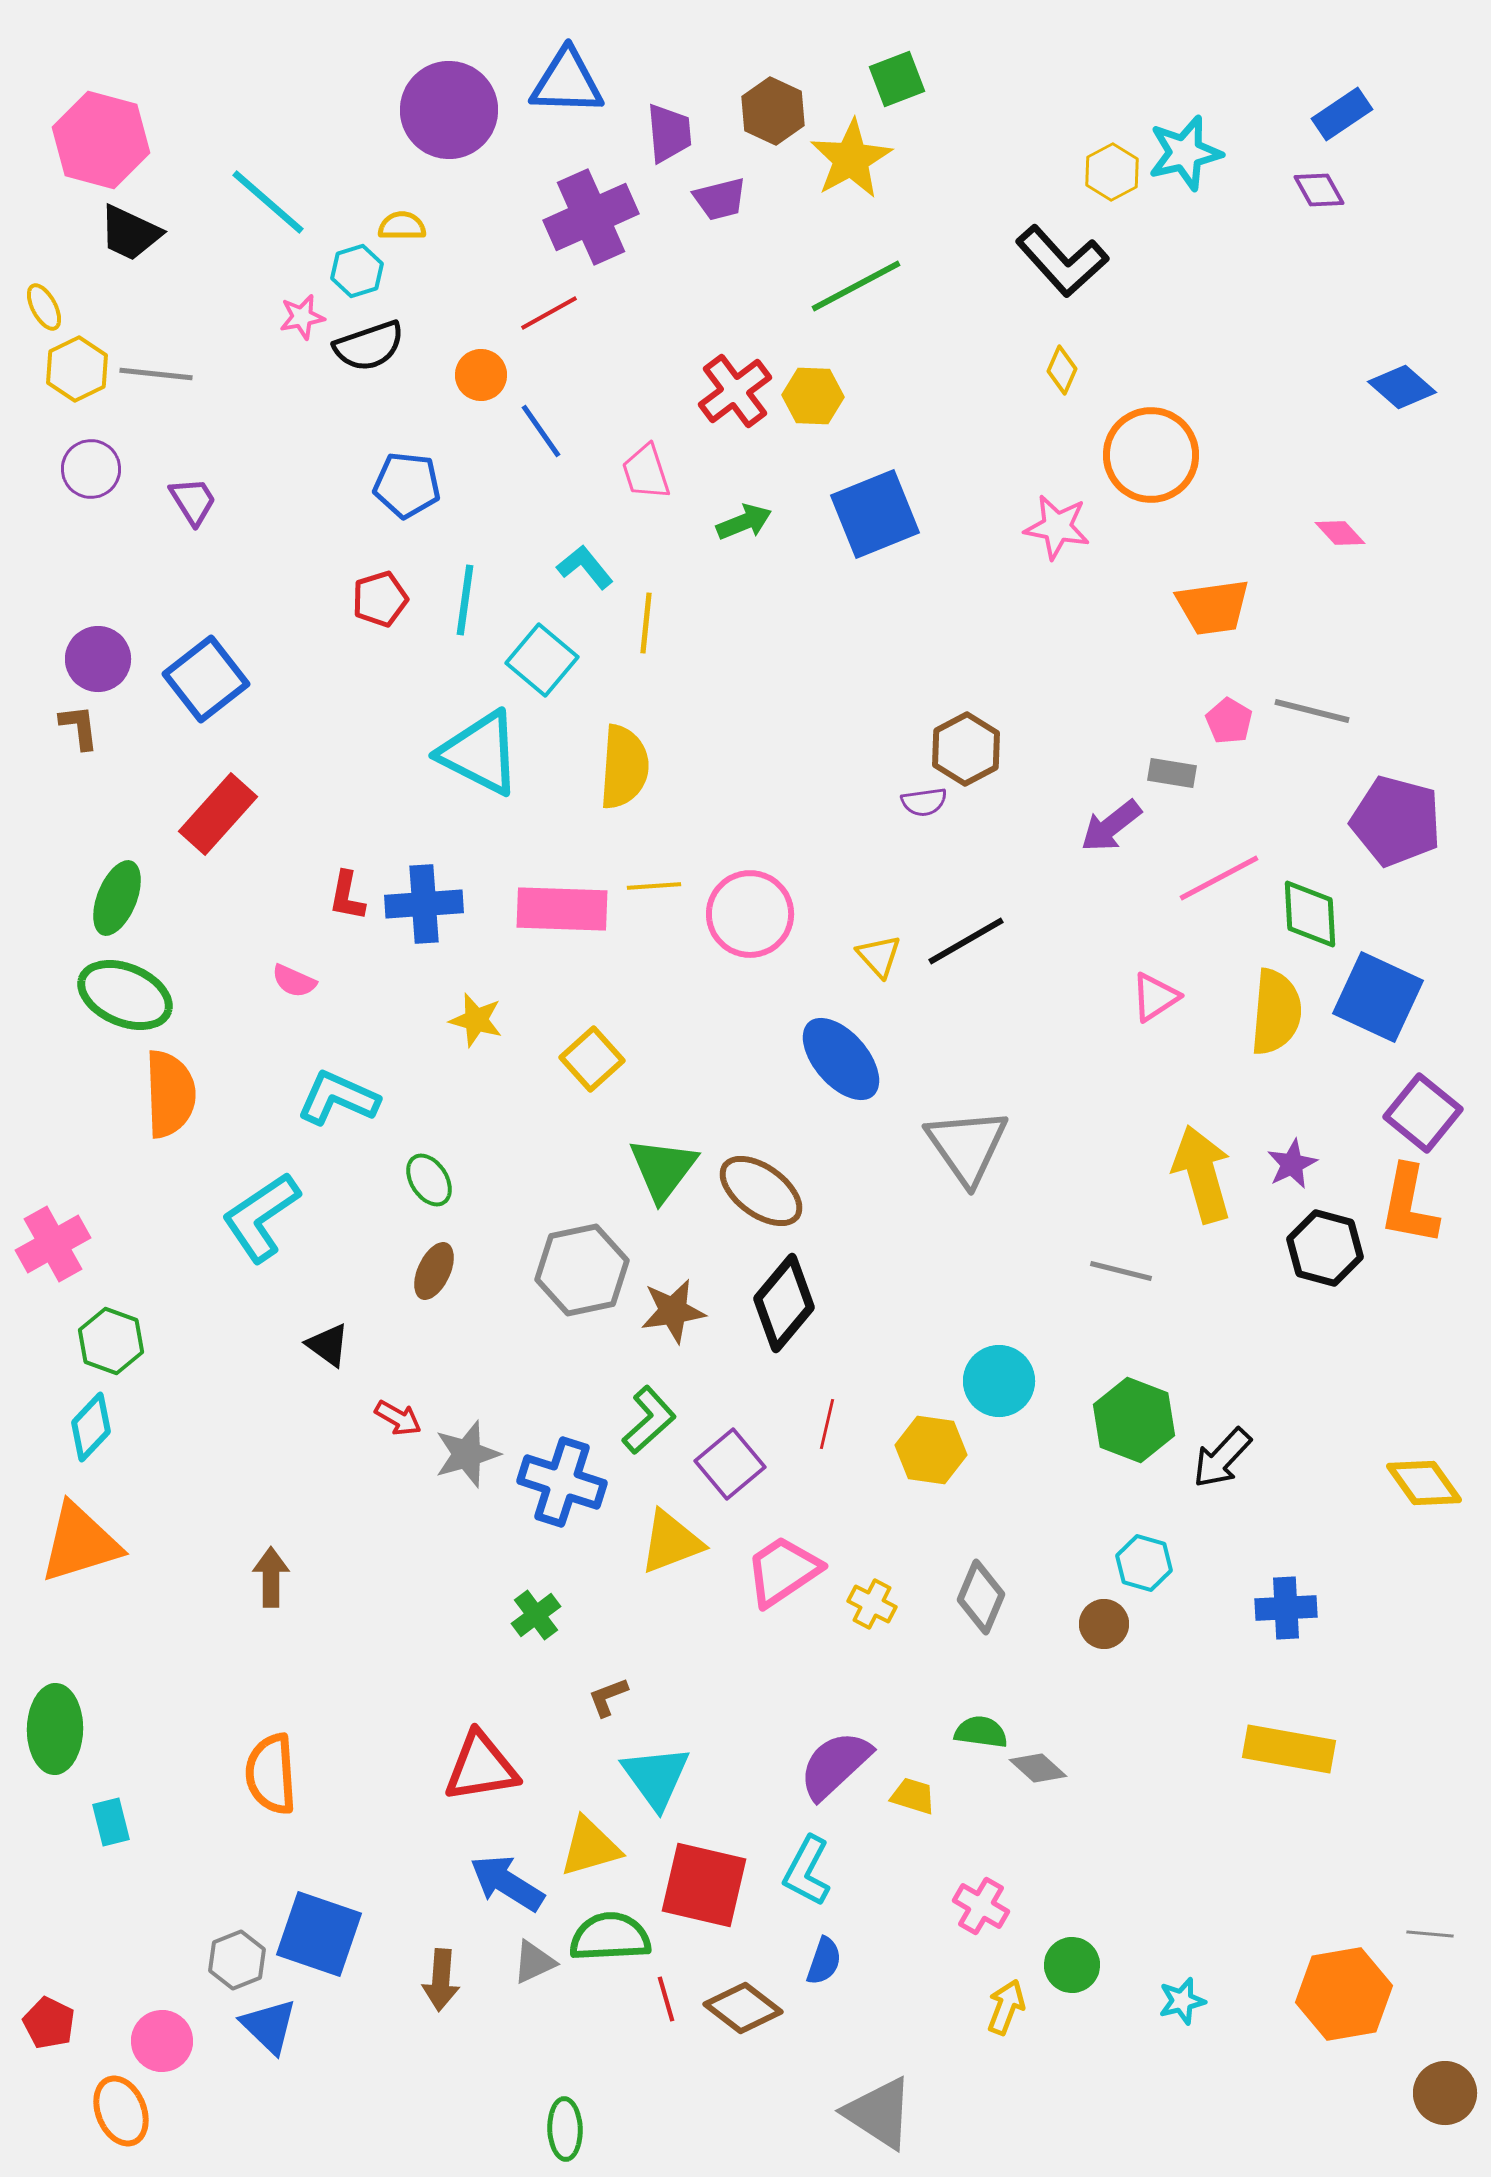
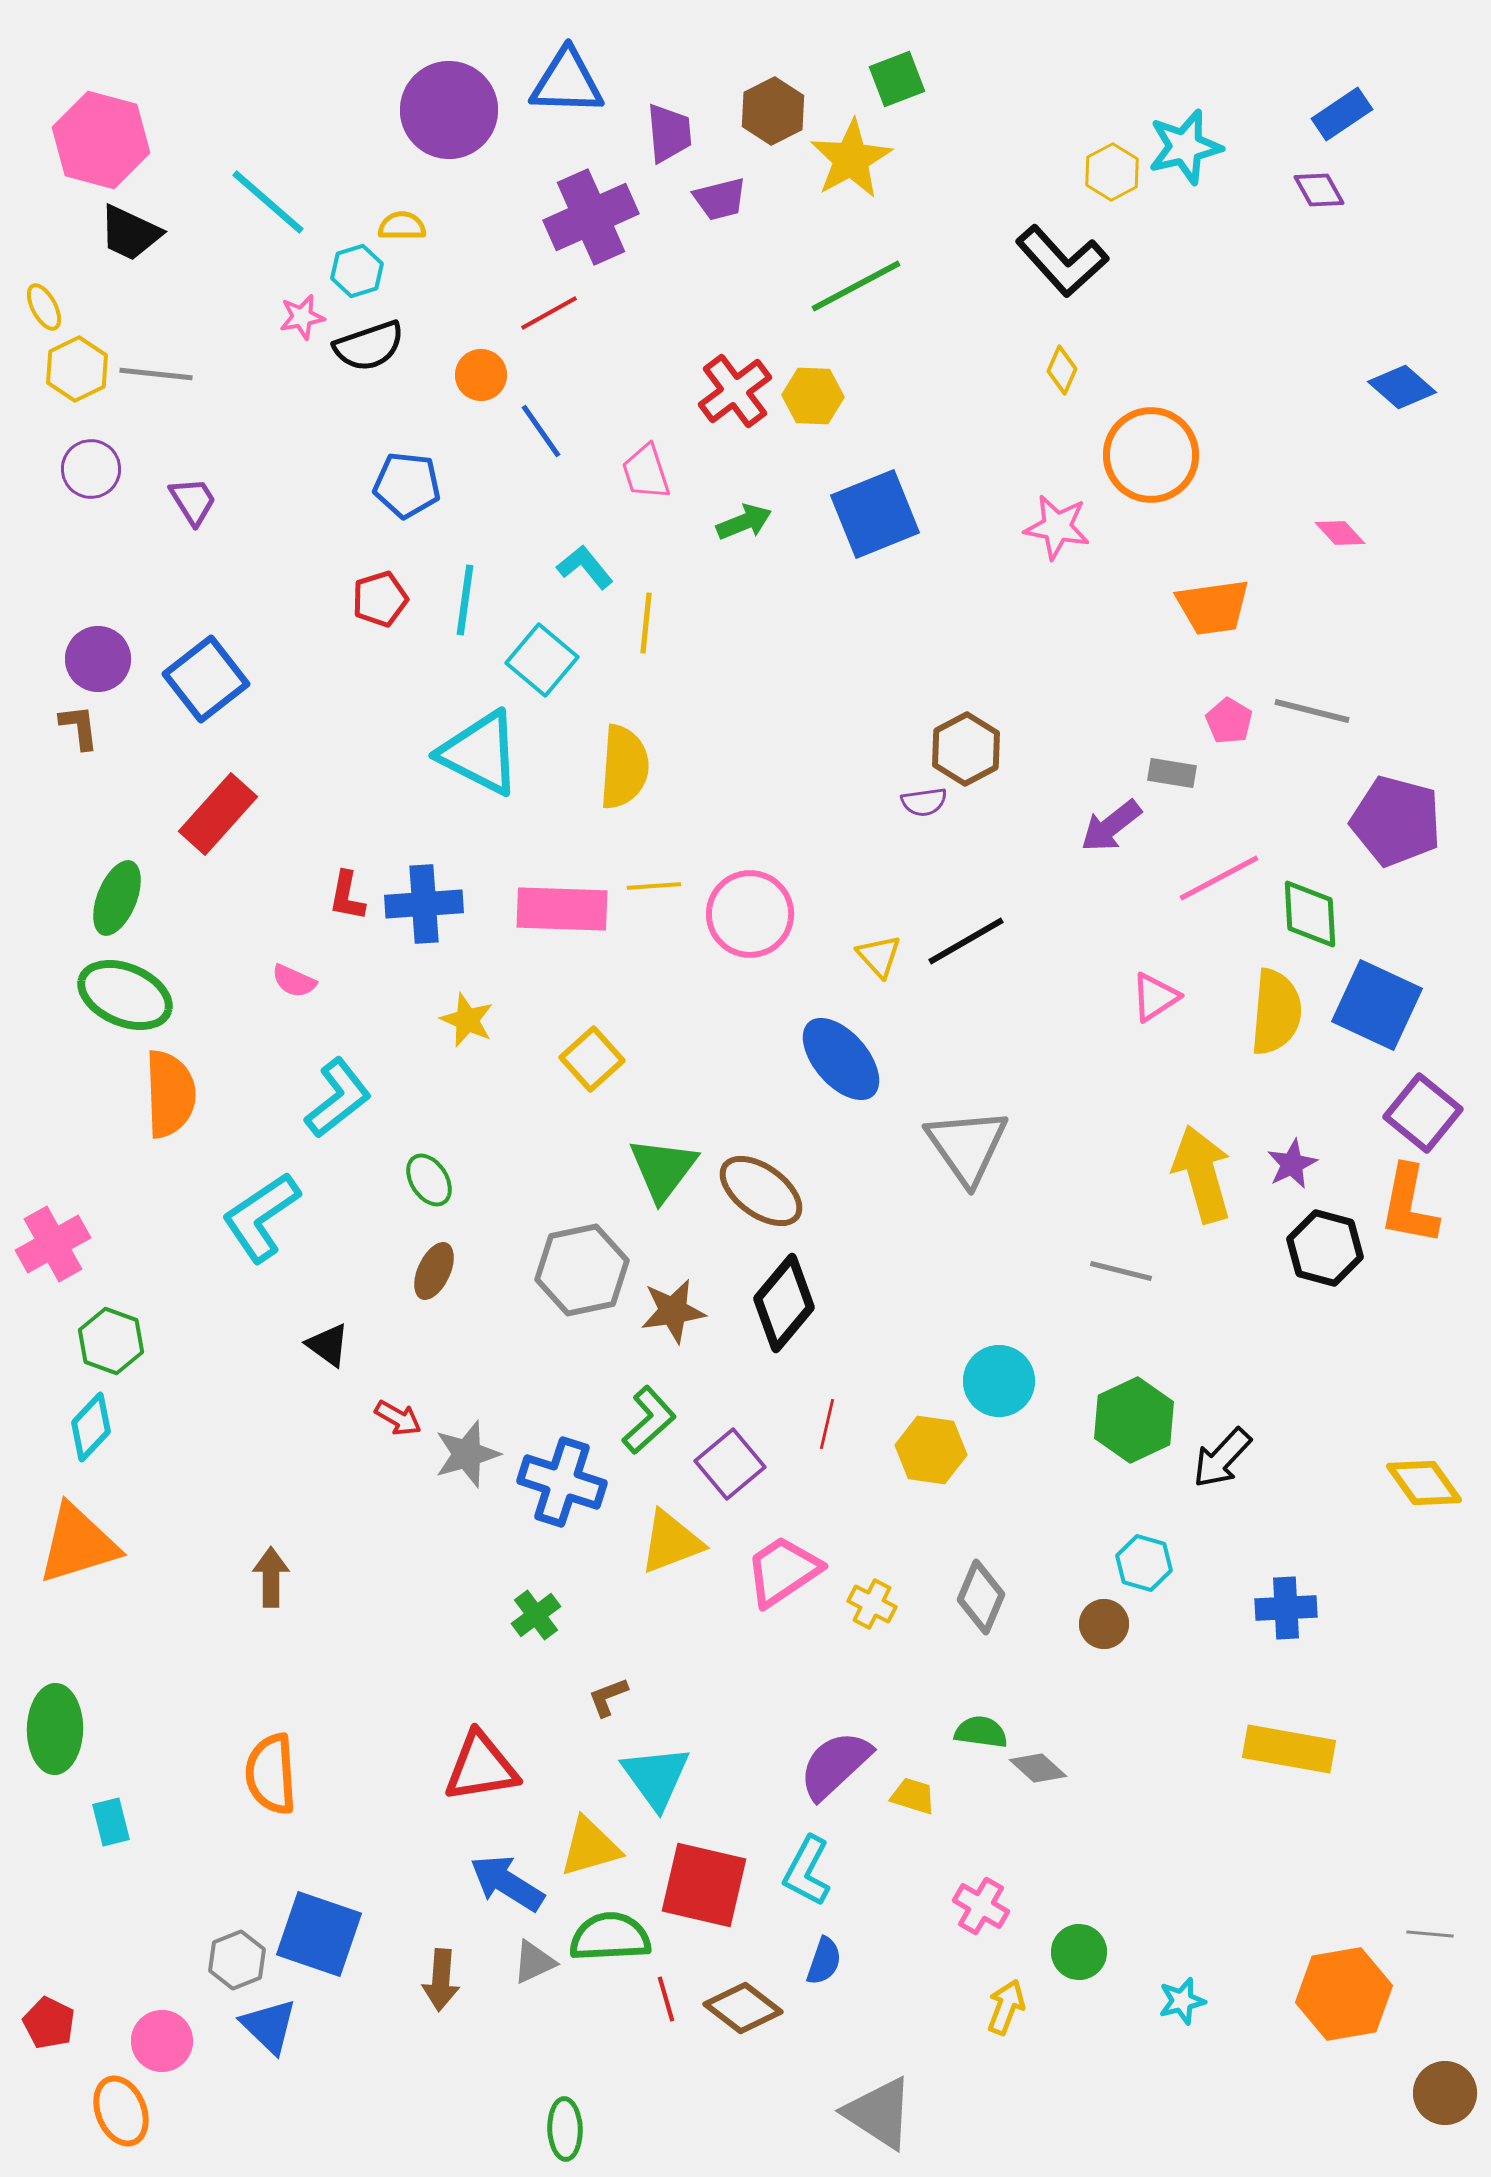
brown hexagon at (773, 111): rotated 8 degrees clockwise
cyan star at (1185, 153): moved 6 px up
blue square at (1378, 997): moved 1 px left, 8 px down
yellow star at (476, 1020): moved 9 px left; rotated 8 degrees clockwise
cyan L-shape at (338, 1098): rotated 118 degrees clockwise
green hexagon at (1134, 1420): rotated 14 degrees clockwise
orange triangle at (80, 1543): moved 2 px left, 1 px down
green circle at (1072, 1965): moved 7 px right, 13 px up
